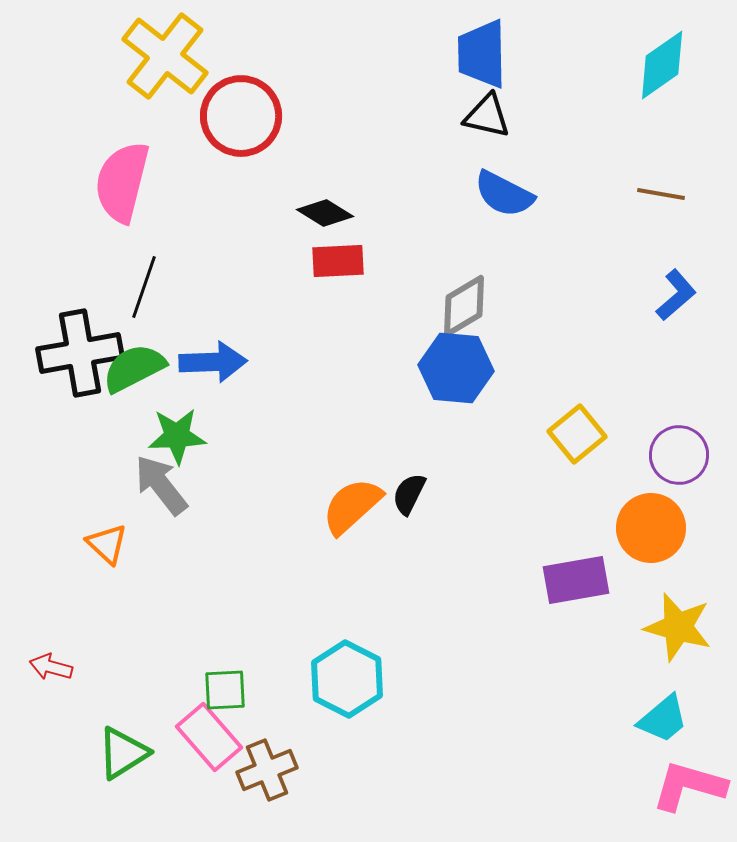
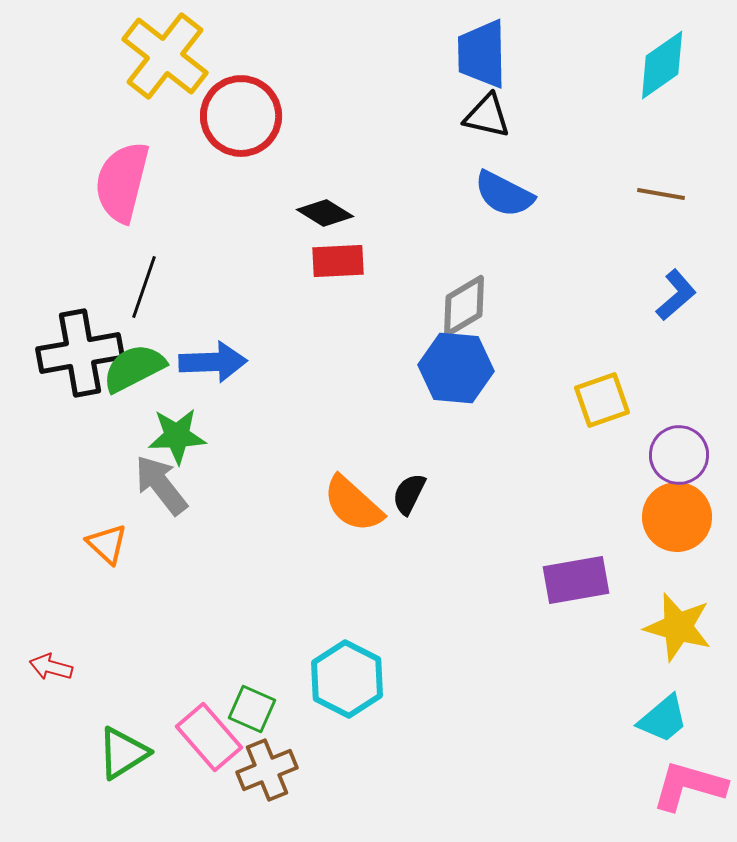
yellow square: moved 25 px right, 34 px up; rotated 20 degrees clockwise
orange semicircle: moved 1 px right, 2 px up; rotated 96 degrees counterclockwise
orange circle: moved 26 px right, 11 px up
green square: moved 27 px right, 19 px down; rotated 27 degrees clockwise
